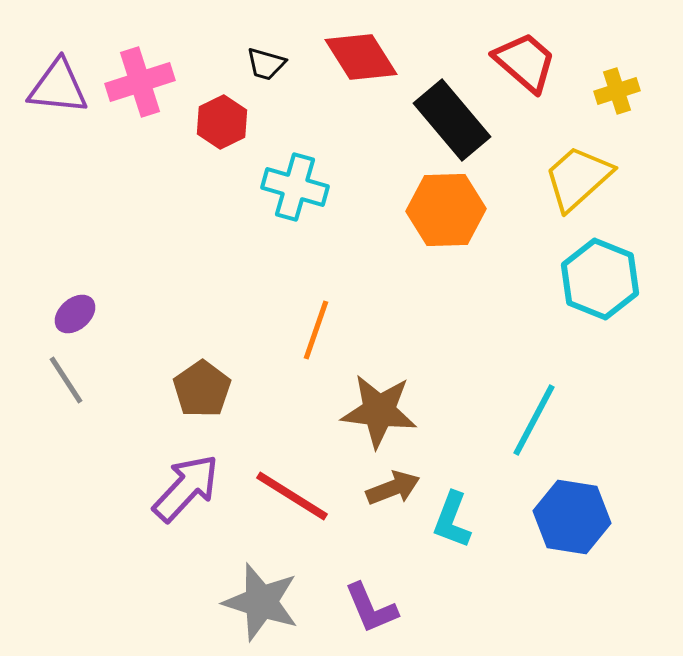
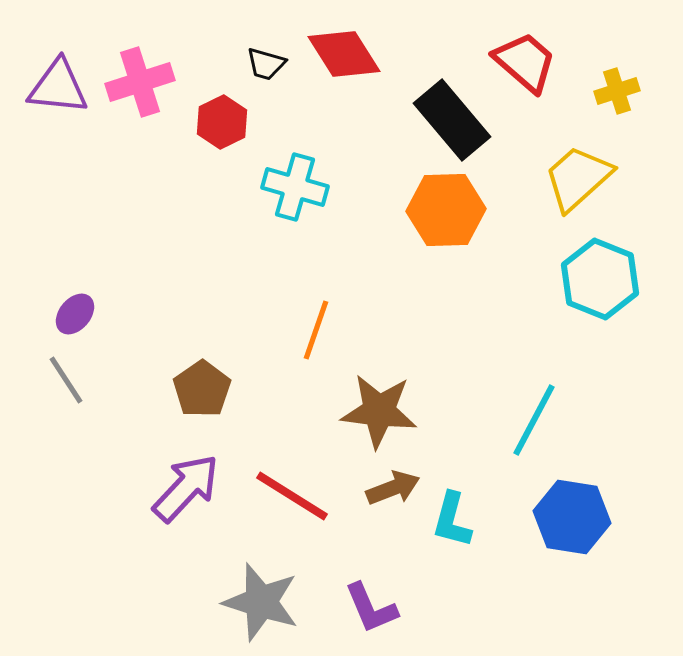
red diamond: moved 17 px left, 3 px up
purple ellipse: rotated 9 degrees counterclockwise
cyan L-shape: rotated 6 degrees counterclockwise
